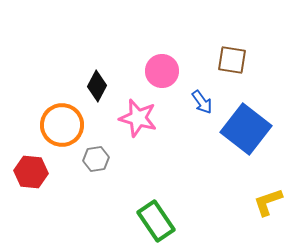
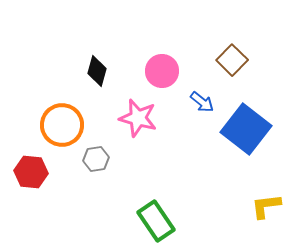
brown square: rotated 36 degrees clockwise
black diamond: moved 15 px up; rotated 12 degrees counterclockwise
blue arrow: rotated 15 degrees counterclockwise
yellow L-shape: moved 2 px left, 4 px down; rotated 12 degrees clockwise
